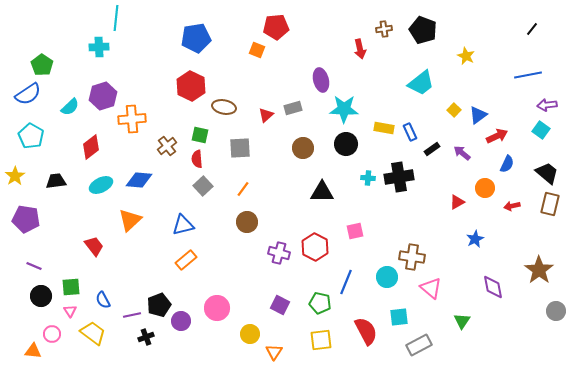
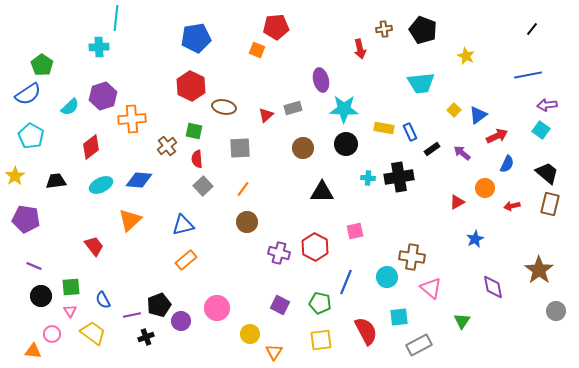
cyan trapezoid at (421, 83): rotated 32 degrees clockwise
green square at (200, 135): moved 6 px left, 4 px up
